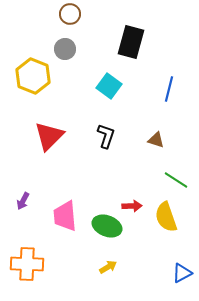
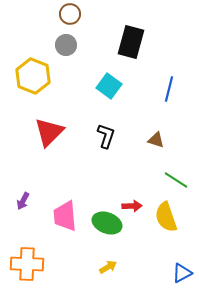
gray circle: moved 1 px right, 4 px up
red triangle: moved 4 px up
green ellipse: moved 3 px up
